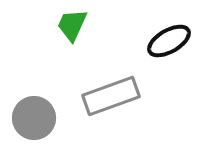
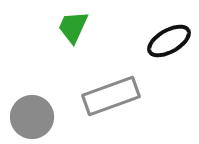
green trapezoid: moved 1 px right, 2 px down
gray circle: moved 2 px left, 1 px up
